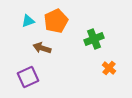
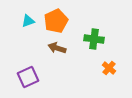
green cross: rotated 30 degrees clockwise
brown arrow: moved 15 px right
